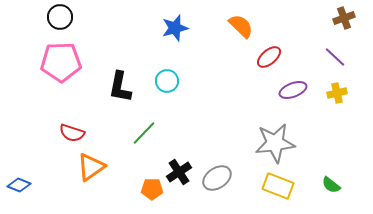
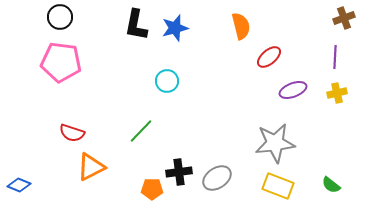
orange semicircle: rotated 32 degrees clockwise
purple line: rotated 50 degrees clockwise
pink pentagon: rotated 9 degrees clockwise
black L-shape: moved 16 px right, 62 px up
green line: moved 3 px left, 2 px up
orange triangle: rotated 8 degrees clockwise
black cross: rotated 25 degrees clockwise
